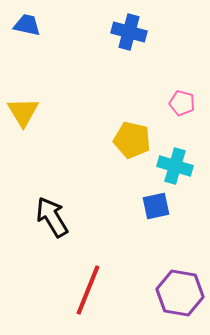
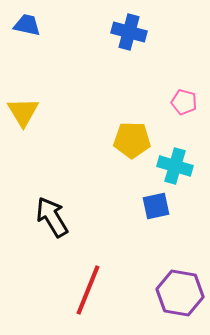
pink pentagon: moved 2 px right, 1 px up
yellow pentagon: rotated 12 degrees counterclockwise
